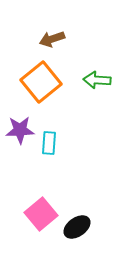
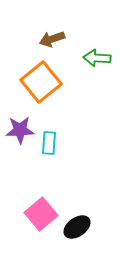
green arrow: moved 22 px up
